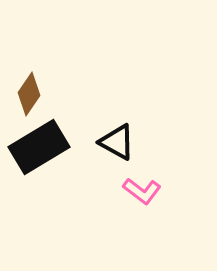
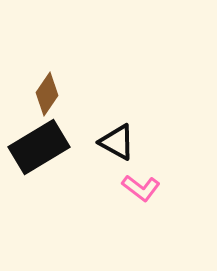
brown diamond: moved 18 px right
pink L-shape: moved 1 px left, 3 px up
